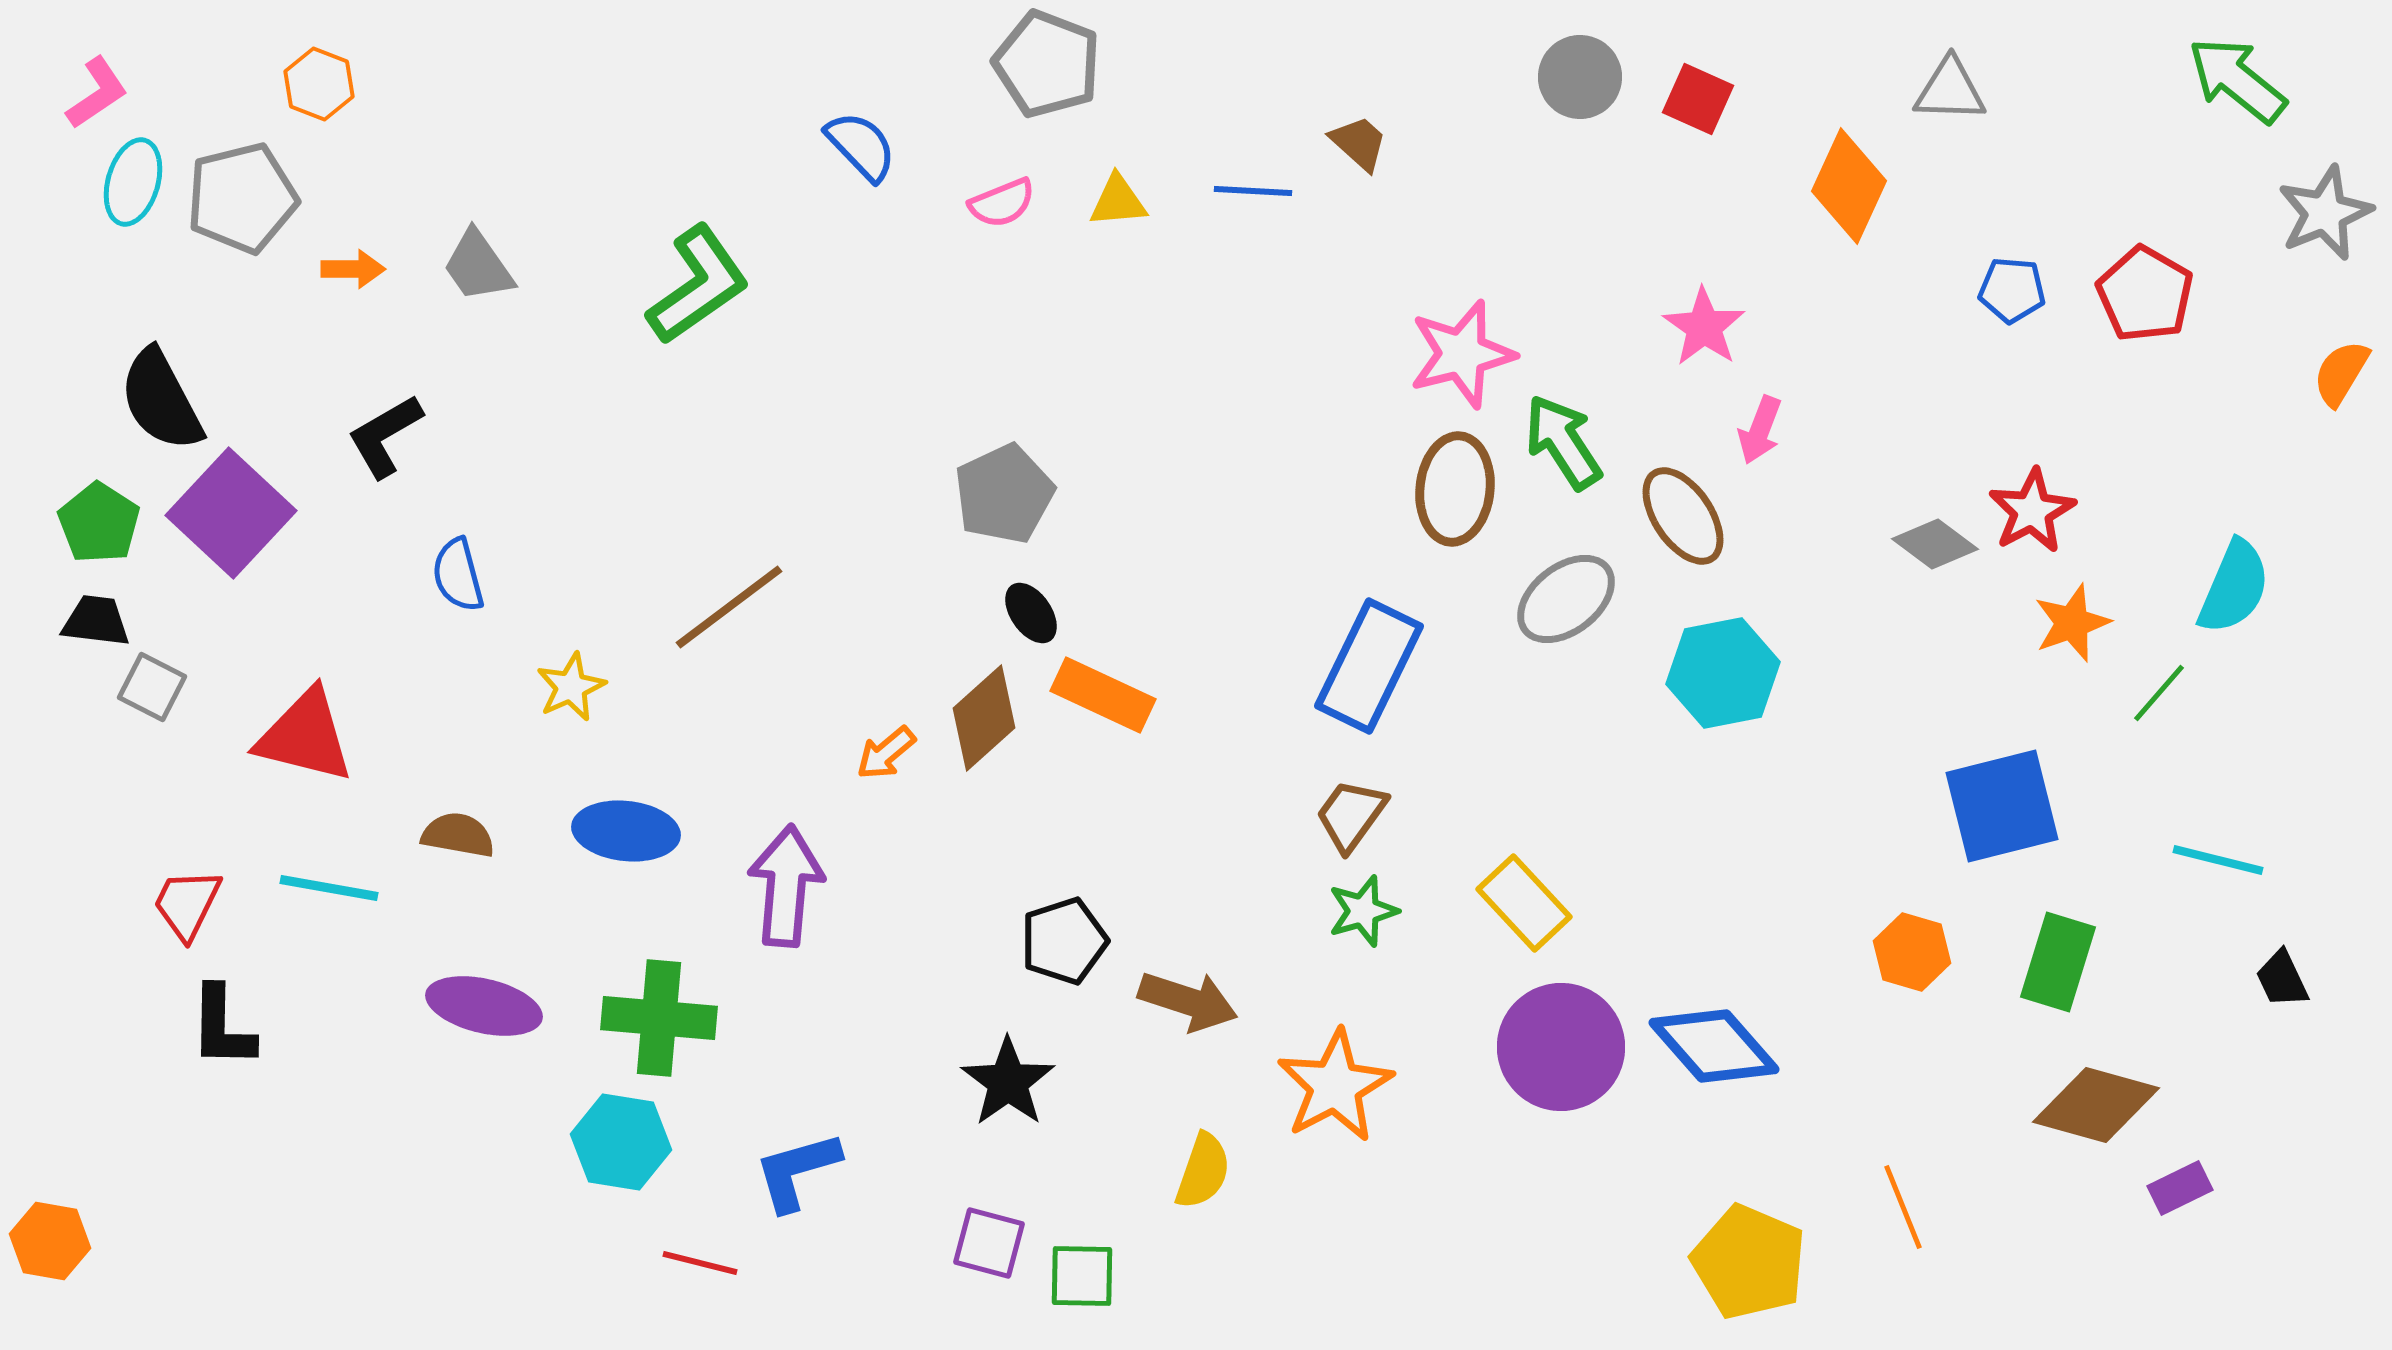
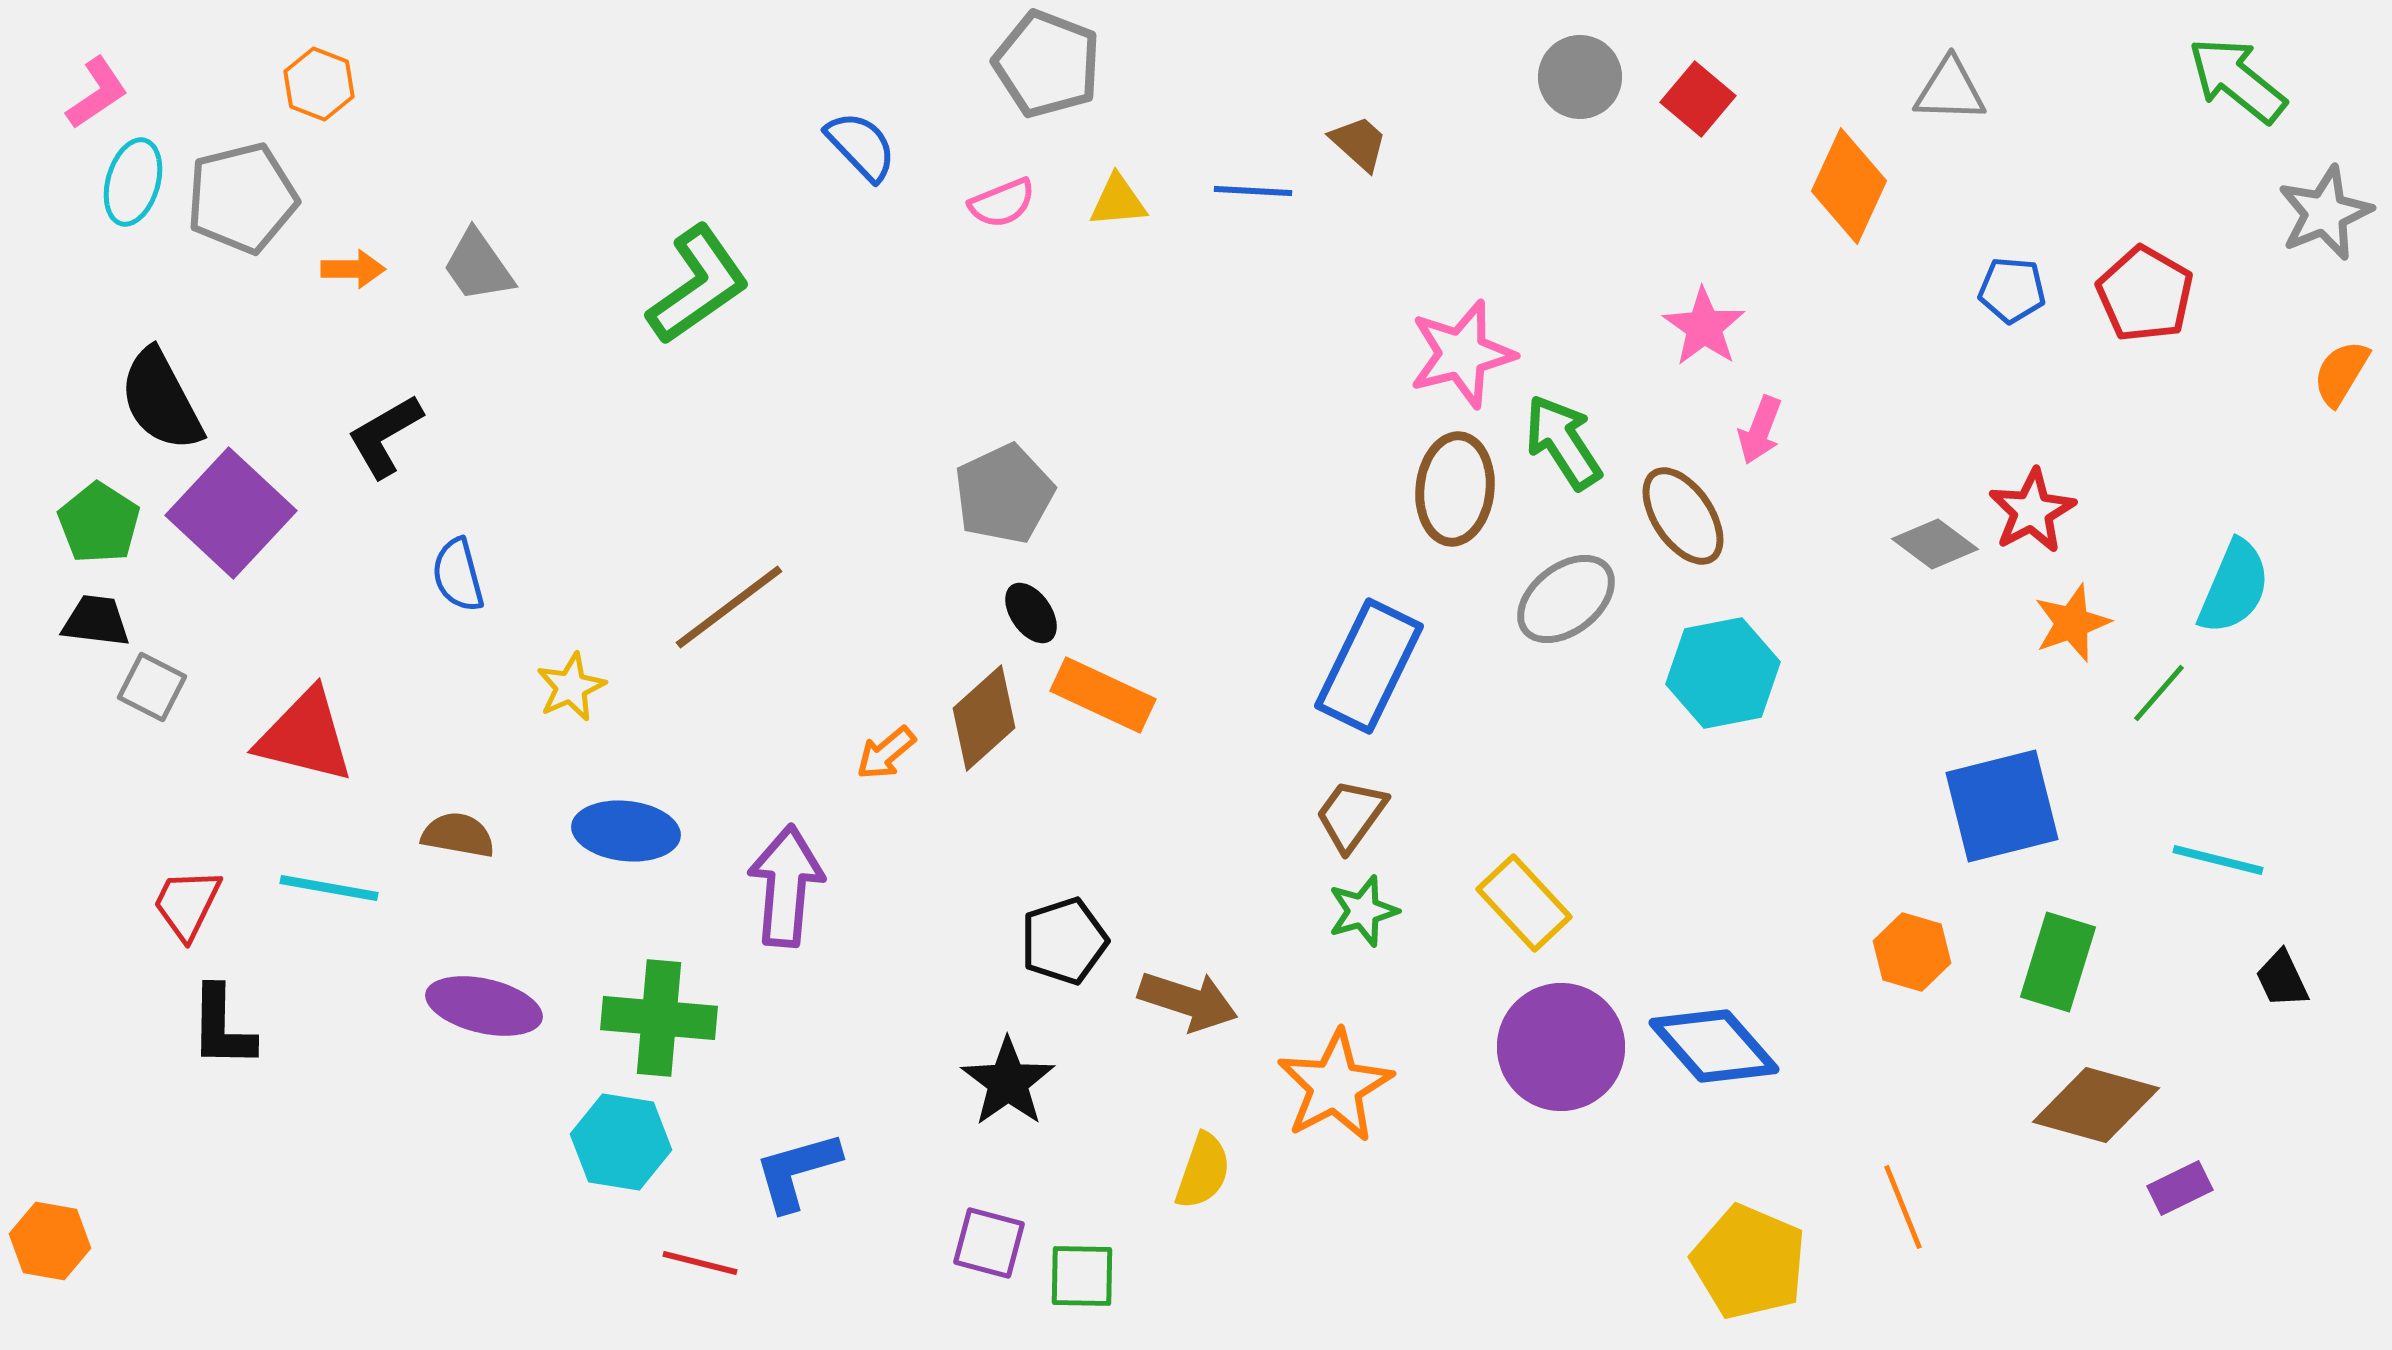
red square at (1698, 99): rotated 16 degrees clockwise
